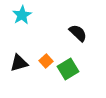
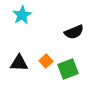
black semicircle: moved 4 px left, 1 px up; rotated 114 degrees clockwise
black triangle: rotated 18 degrees clockwise
green square: rotated 10 degrees clockwise
